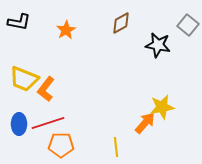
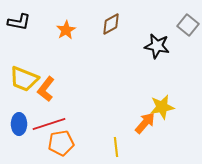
brown diamond: moved 10 px left, 1 px down
black star: moved 1 px left, 1 px down
red line: moved 1 px right, 1 px down
orange pentagon: moved 2 px up; rotated 10 degrees counterclockwise
